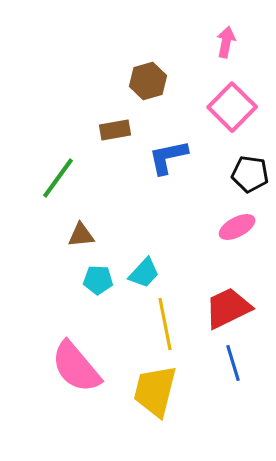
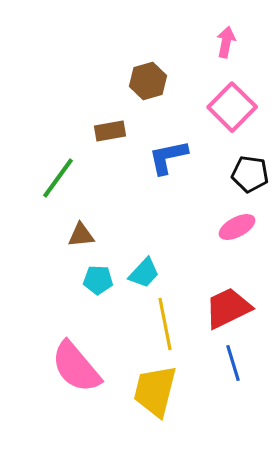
brown rectangle: moved 5 px left, 1 px down
